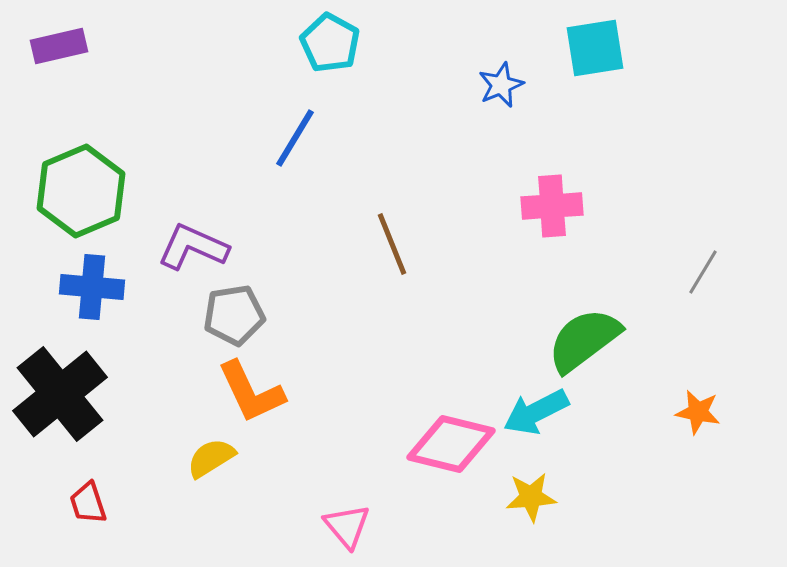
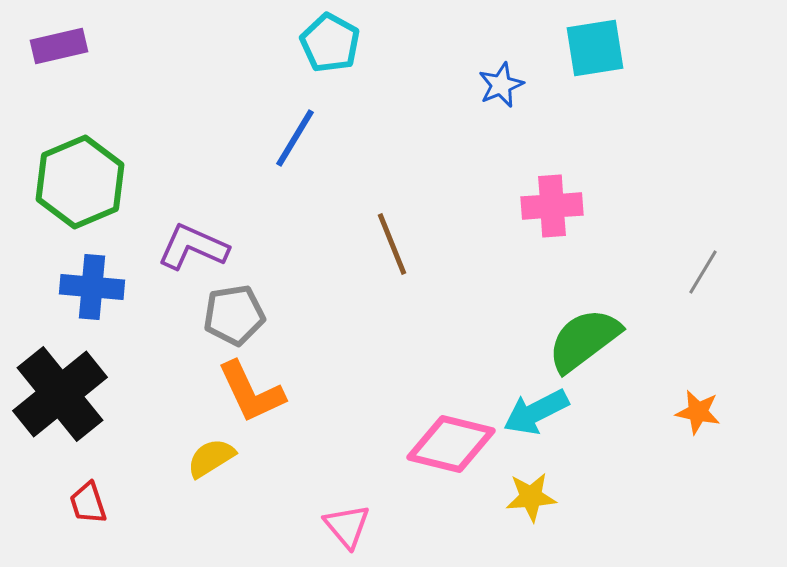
green hexagon: moved 1 px left, 9 px up
